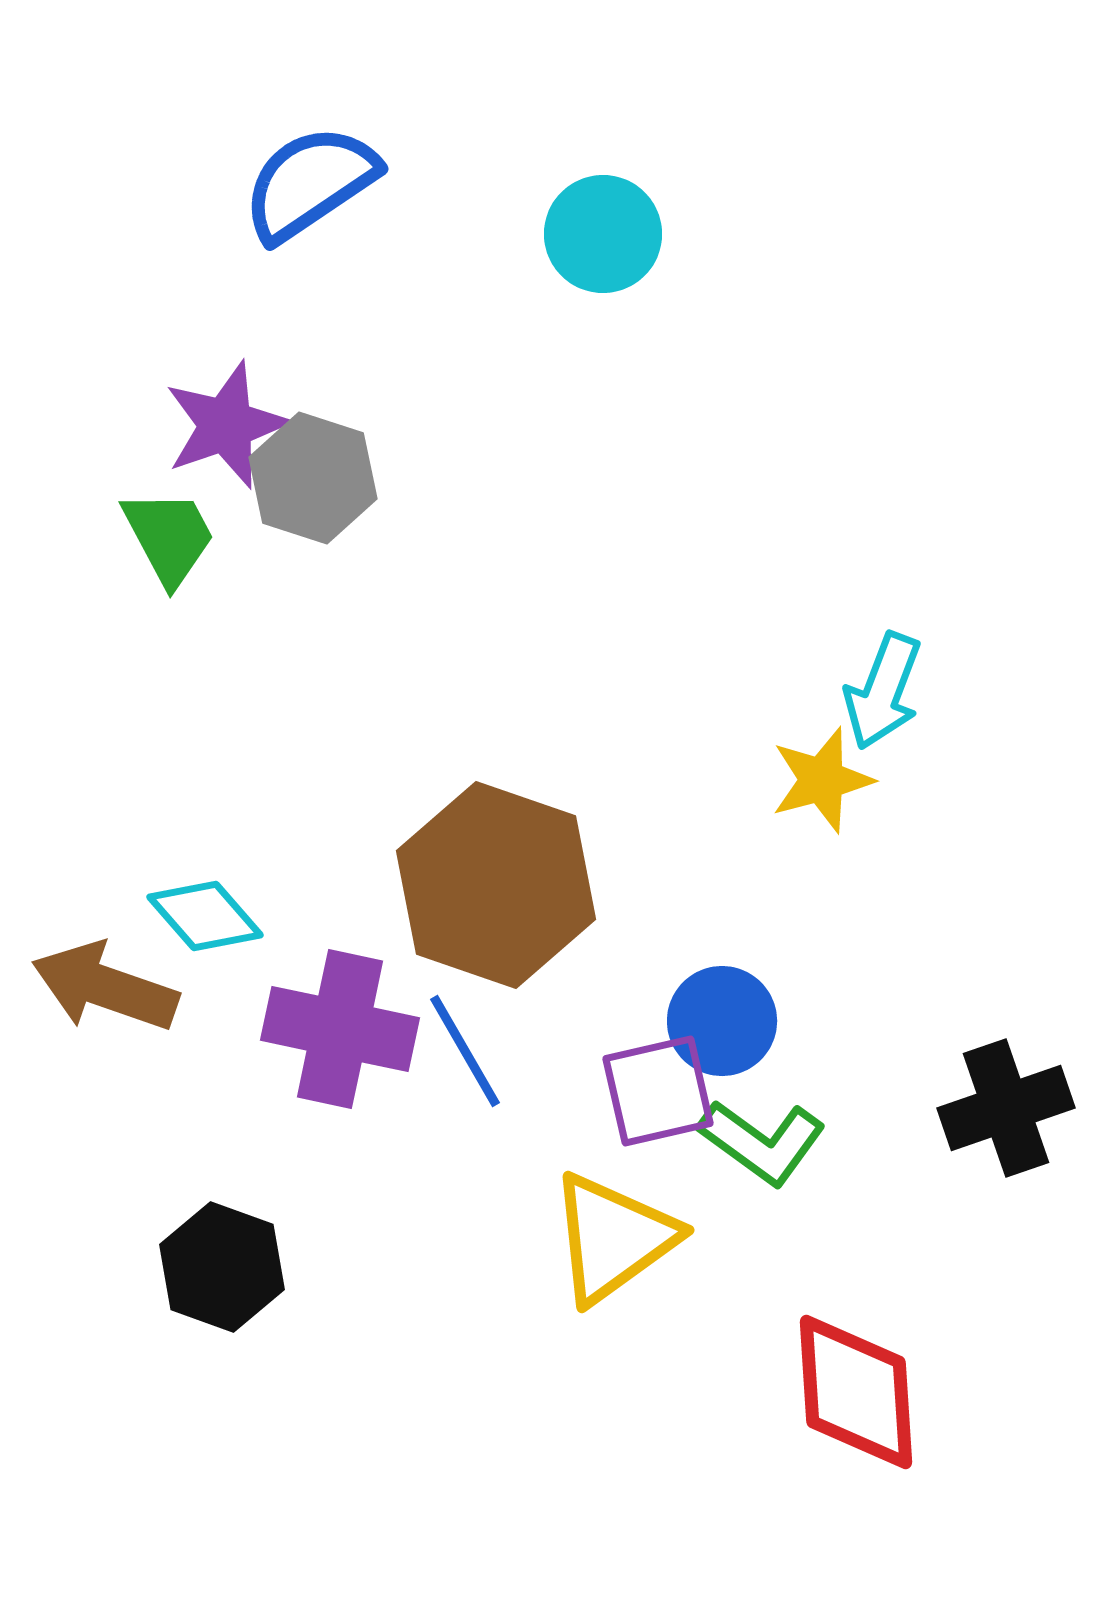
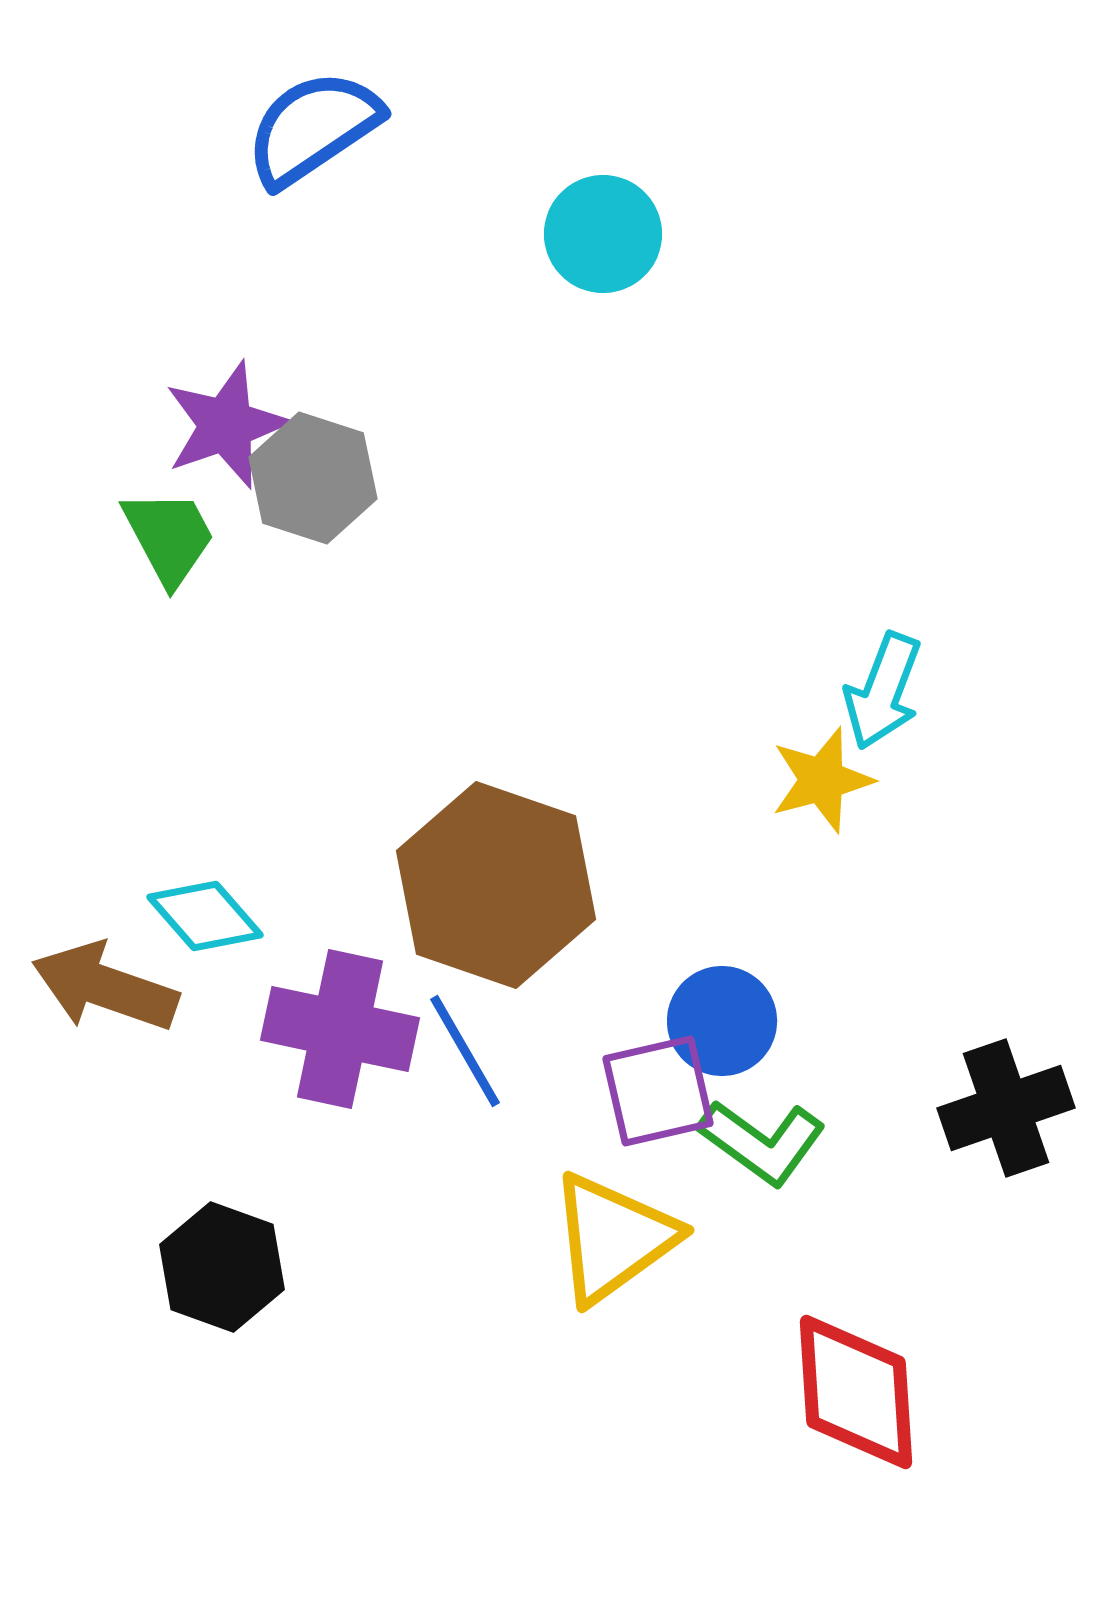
blue semicircle: moved 3 px right, 55 px up
